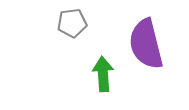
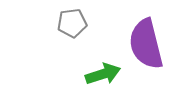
green arrow: rotated 76 degrees clockwise
